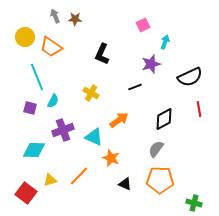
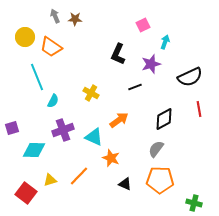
black L-shape: moved 16 px right
purple square: moved 18 px left, 20 px down; rotated 32 degrees counterclockwise
